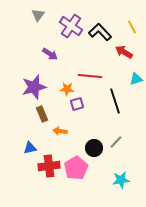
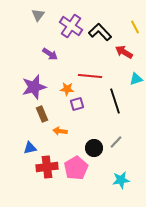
yellow line: moved 3 px right
red cross: moved 2 px left, 1 px down
